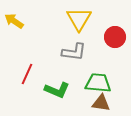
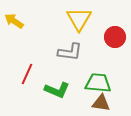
gray L-shape: moved 4 px left
